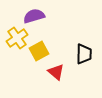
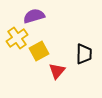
red triangle: moved 1 px right, 1 px up; rotated 30 degrees clockwise
